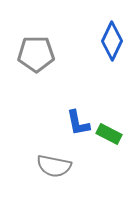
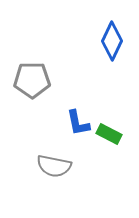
gray pentagon: moved 4 px left, 26 px down
